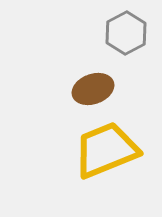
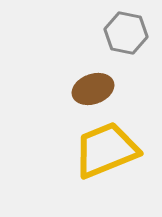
gray hexagon: rotated 21 degrees counterclockwise
